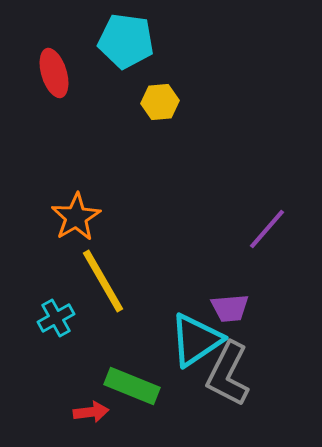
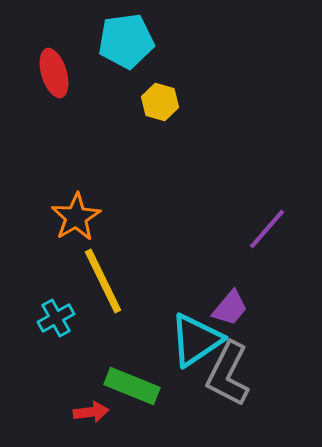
cyan pentagon: rotated 16 degrees counterclockwise
yellow hexagon: rotated 21 degrees clockwise
yellow line: rotated 4 degrees clockwise
purple trapezoid: rotated 45 degrees counterclockwise
